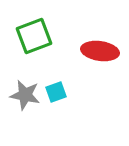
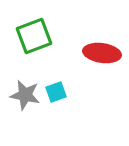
red ellipse: moved 2 px right, 2 px down
